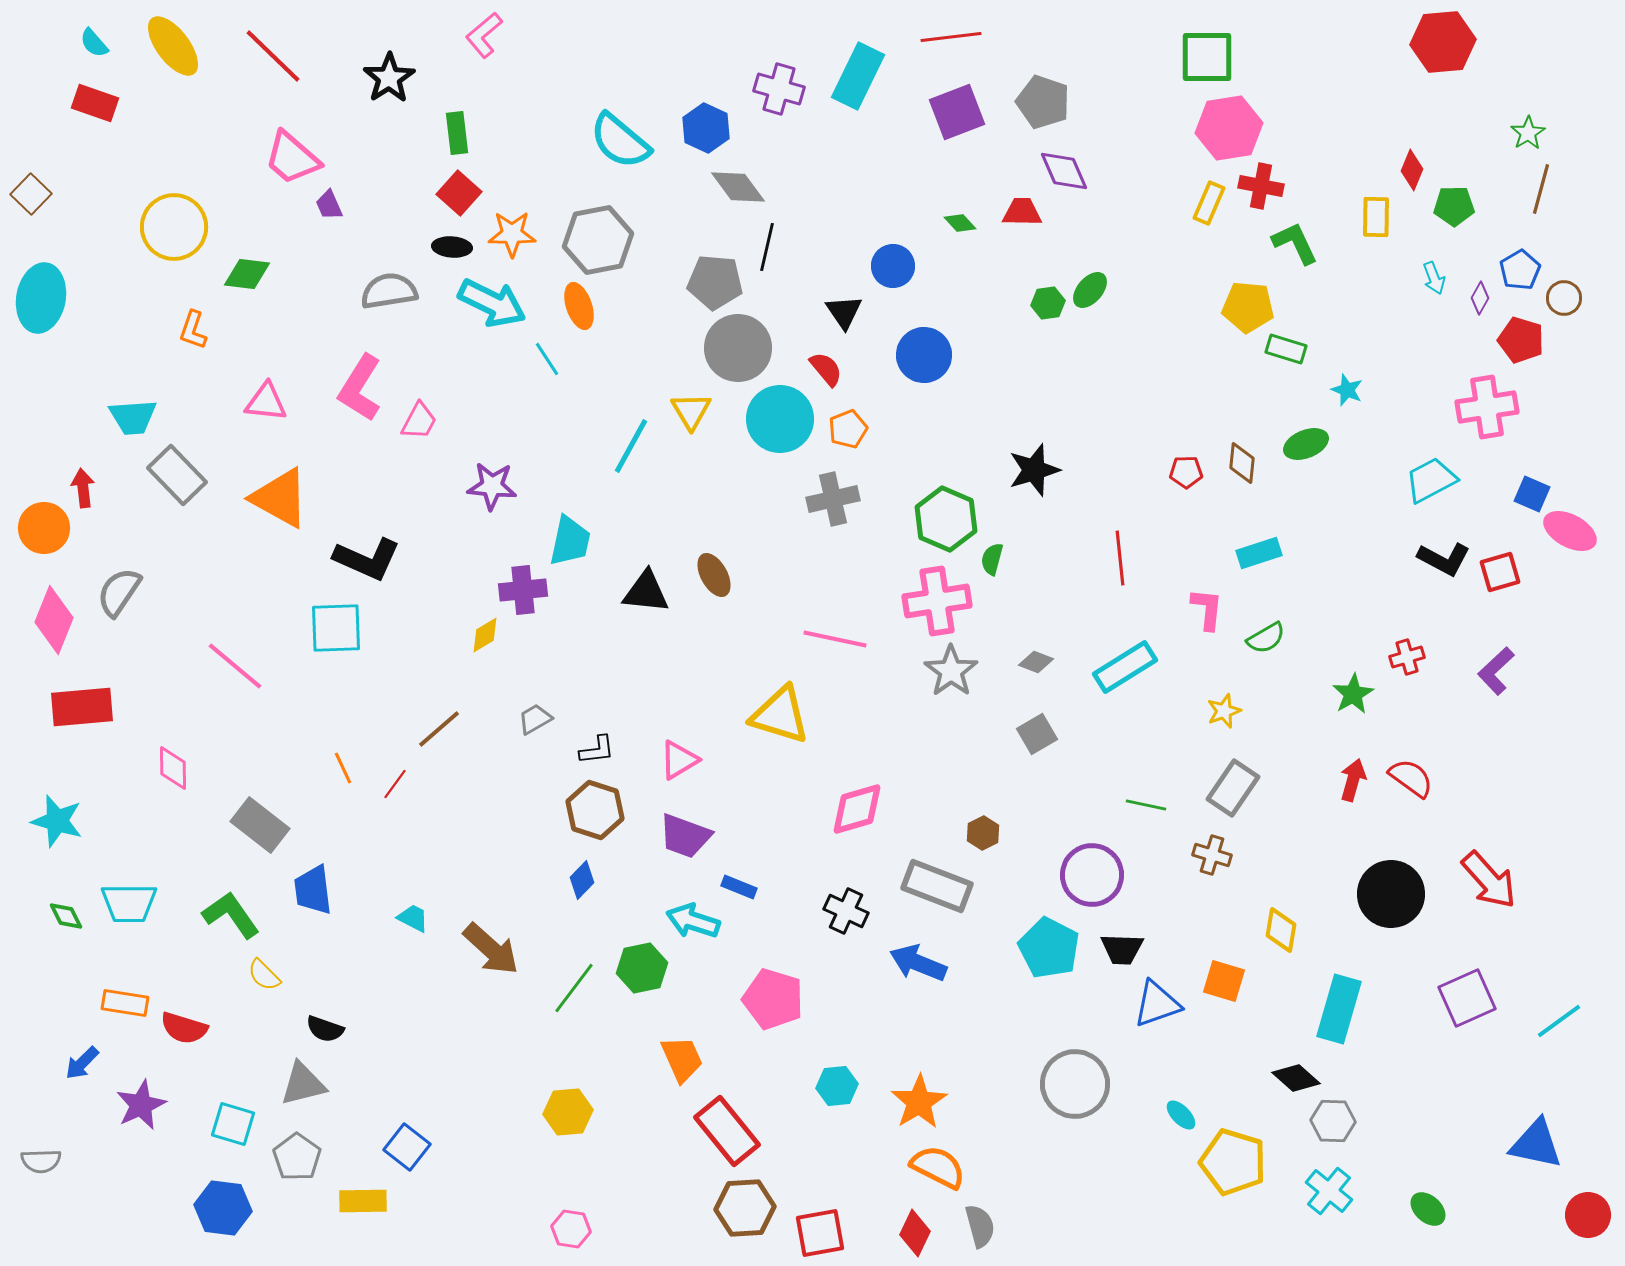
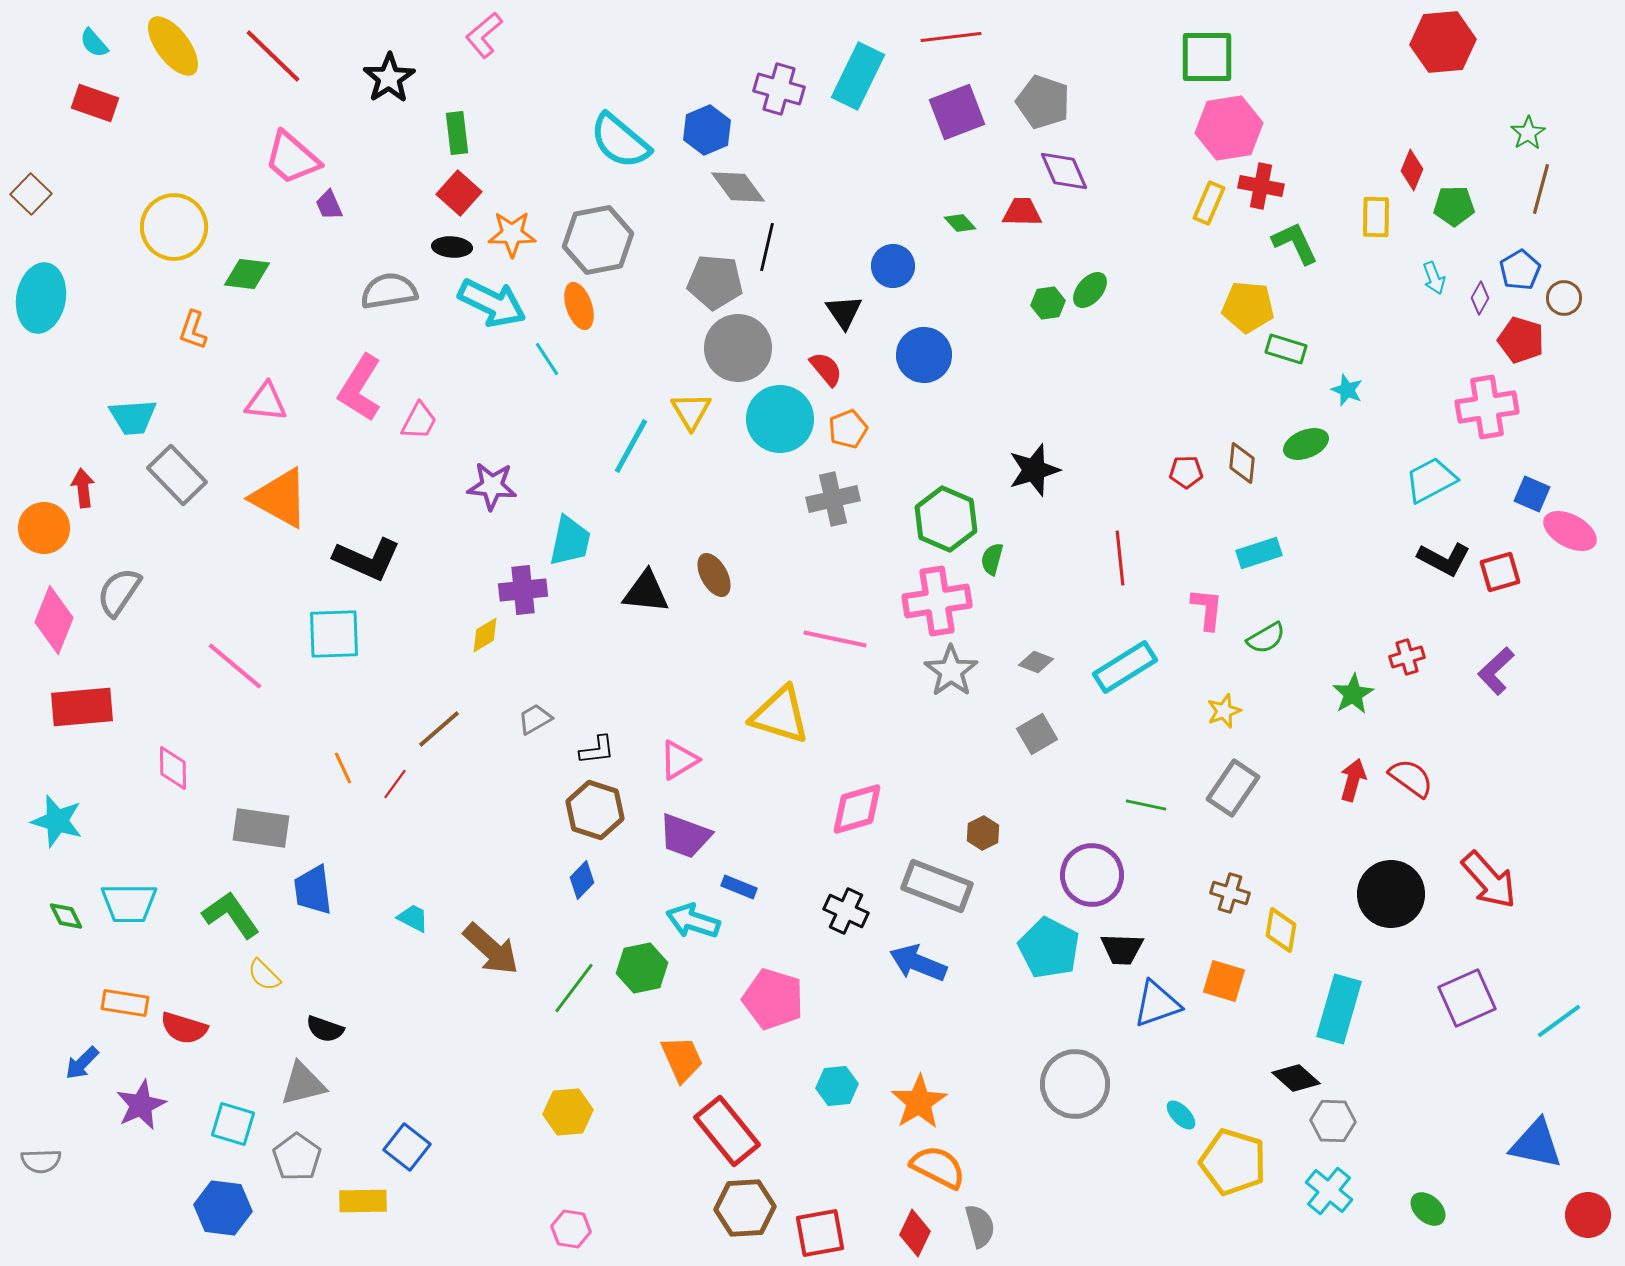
blue hexagon at (706, 128): moved 1 px right, 2 px down; rotated 12 degrees clockwise
cyan square at (336, 628): moved 2 px left, 6 px down
gray rectangle at (260, 825): moved 1 px right, 3 px down; rotated 30 degrees counterclockwise
brown cross at (1212, 855): moved 18 px right, 38 px down
